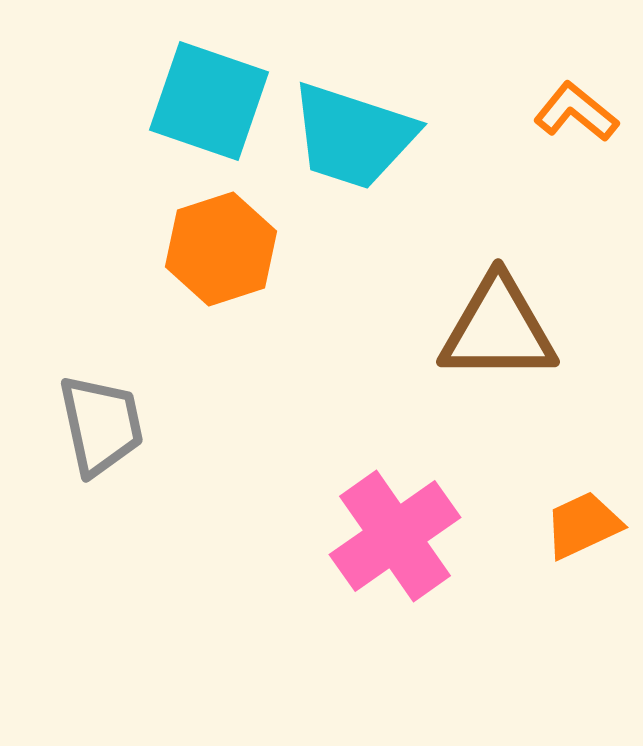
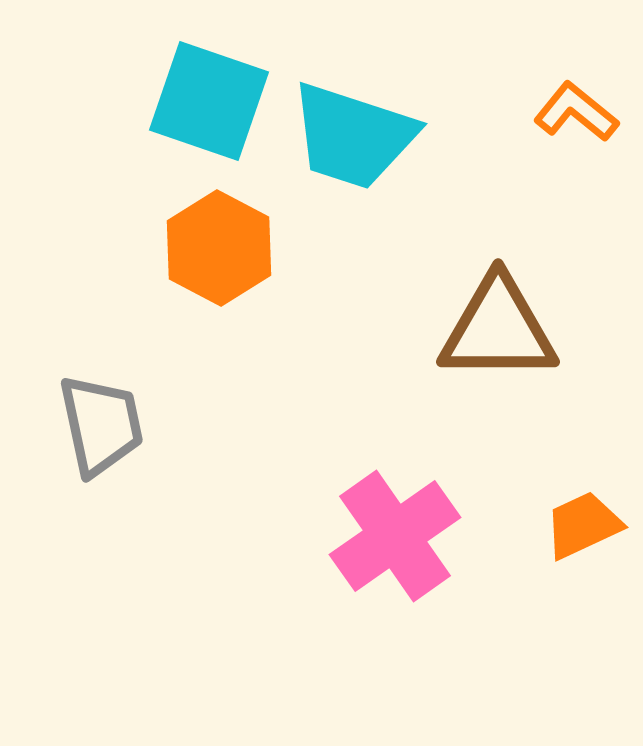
orange hexagon: moved 2 px left, 1 px up; rotated 14 degrees counterclockwise
